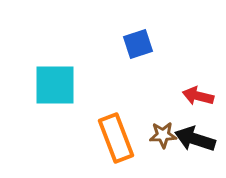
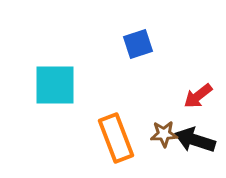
red arrow: rotated 52 degrees counterclockwise
brown star: moved 1 px right, 1 px up
black arrow: moved 1 px down
